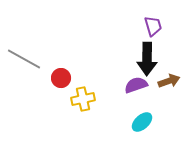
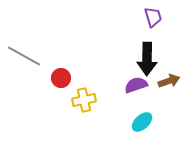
purple trapezoid: moved 9 px up
gray line: moved 3 px up
yellow cross: moved 1 px right, 1 px down
